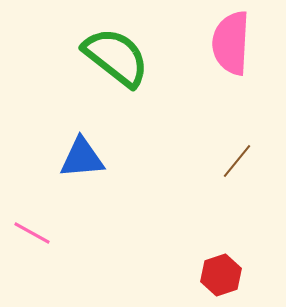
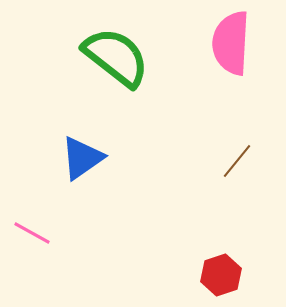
blue triangle: rotated 30 degrees counterclockwise
